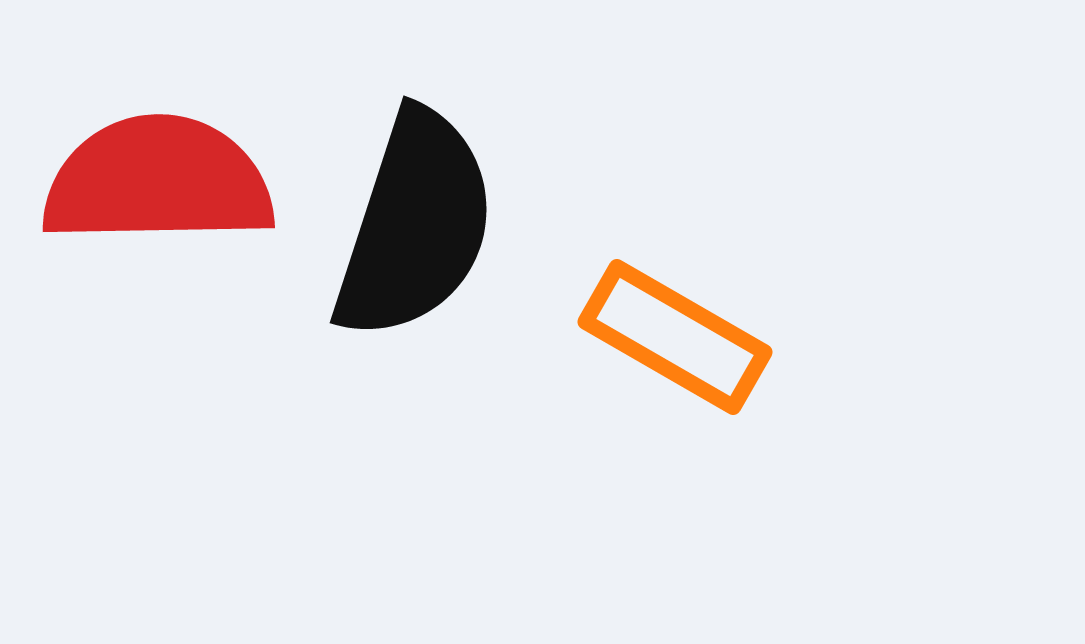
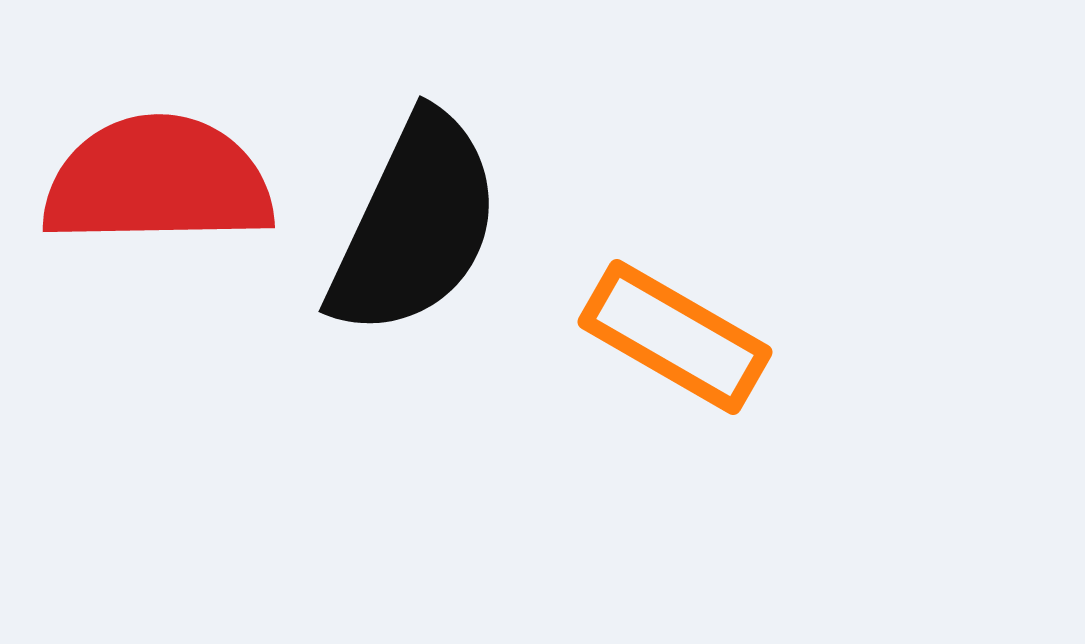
black semicircle: rotated 7 degrees clockwise
